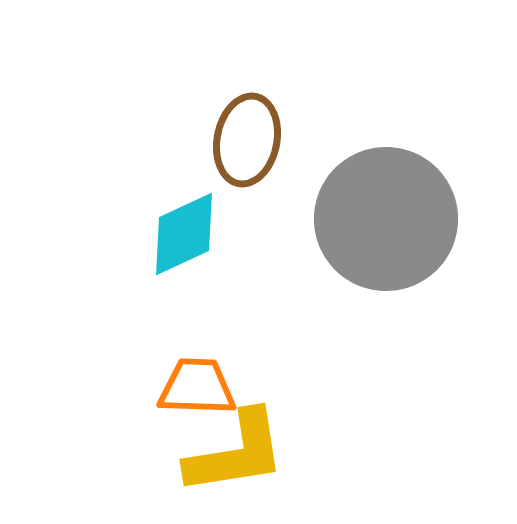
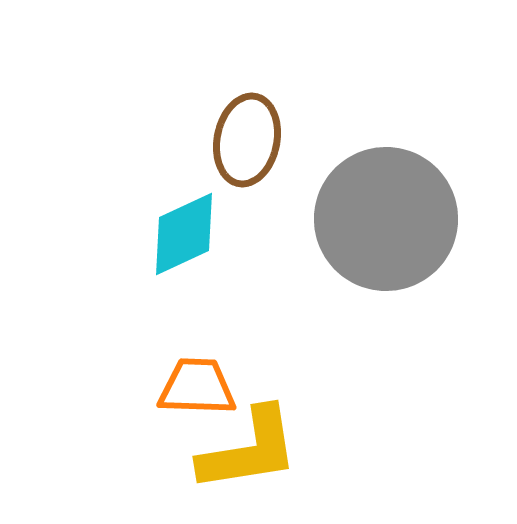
yellow L-shape: moved 13 px right, 3 px up
